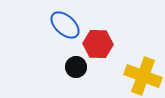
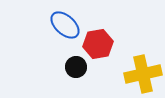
red hexagon: rotated 12 degrees counterclockwise
yellow cross: moved 2 px up; rotated 33 degrees counterclockwise
